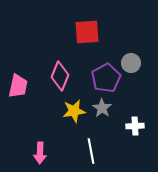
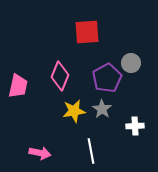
purple pentagon: moved 1 px right
gray star: moved 1 px down
pink arrow: rotated 80 degrees counterclockwise
